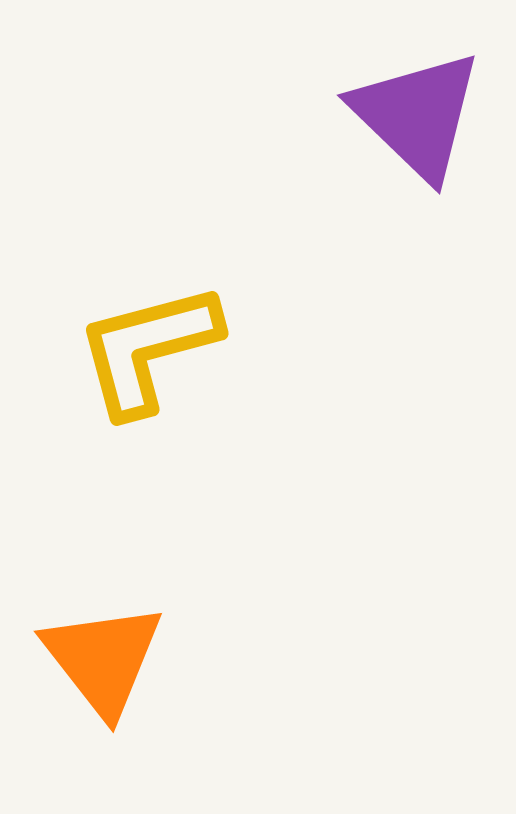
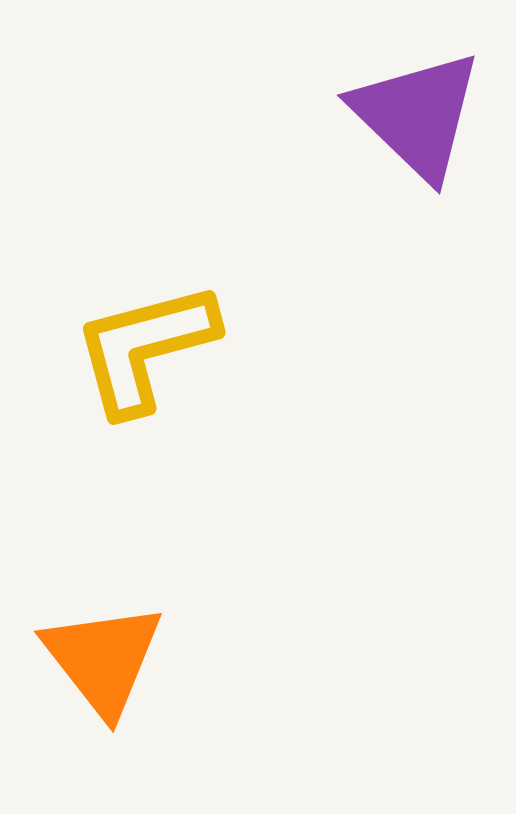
yellow L-shape: moved 3 px left, 1 px up
